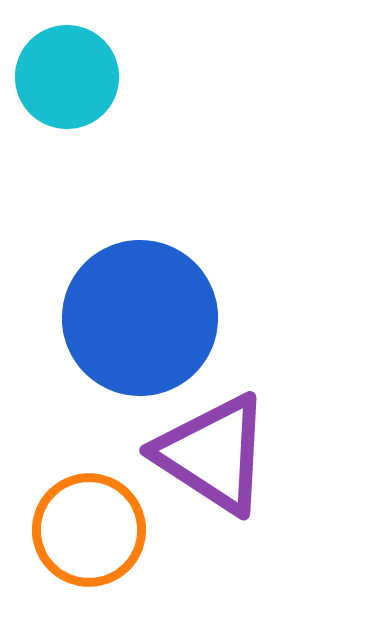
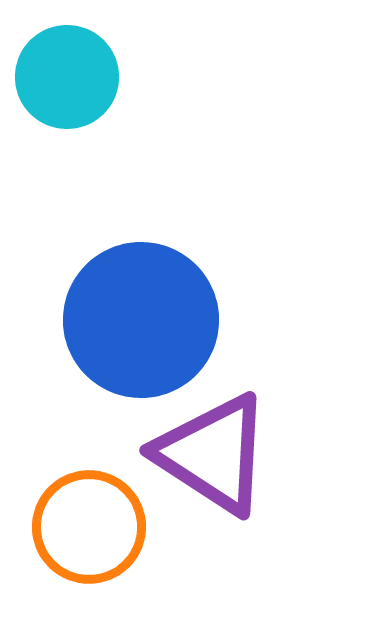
blue circle: moved 1 px right, 2 px down
orange circle: moved 3 px up
